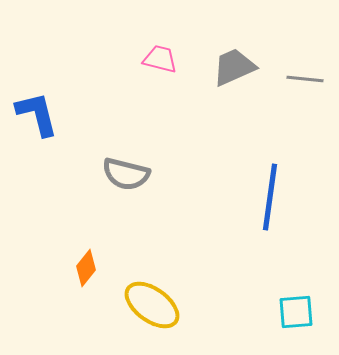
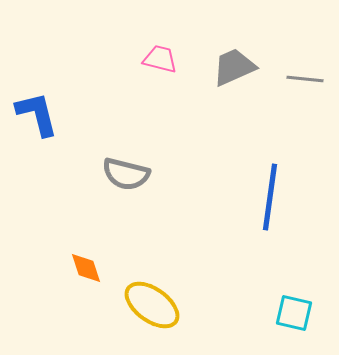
orange diamond: rotated 57 degrees counterclockwise
cyan square: moved 2 px left, 1 px down; rotated 18 degrees clockwise
